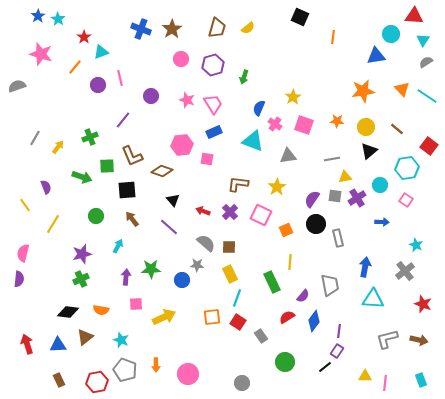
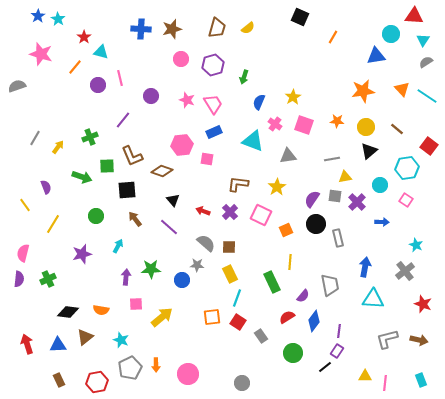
blue cross at (141, 29): rotated 18 degrees counterclockwise
brown star at (172, 29): rotated 18 degrees clockwise
orange line at (333, 37): rotated 24 degrees clockwise
cyan triangle at (101, 52): rotated 35 degrees clockwise
blue semicircle at (259, 108): moved 6 px up
purple cross at (357, 198): moved 4 px down; rotated 12 degrees counterclockwise
brown arrow at (132, 219): moved 3 px right
green cross at (81, 279): moved 33 px left
yellow arrow at (164, 317): moved 2 px left; rotated 15 degrees counterclockwise
green circle at (285, 362): moved 8 px right, 9 px up
gray pentagon at (125, 370): moved 5 px right, 2 px up; rotated 25 degrees clockwise
